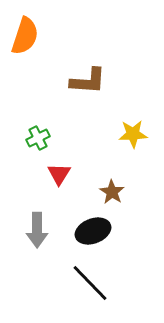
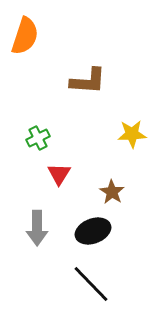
yellow star: moved 1 px left
gray arrow: moved 2 px up
black line: moved 1 px right, 1 px down
